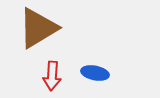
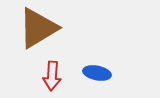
blue ellipse: moved 2 px right
